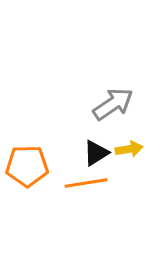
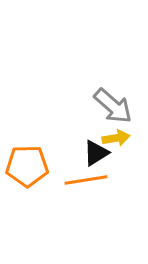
gray arrow: moved 2 px down; rotated 75 degrees clockwise
yellow arrow: moved 13 px left, 11 px up
orange line: moved 3 px up
